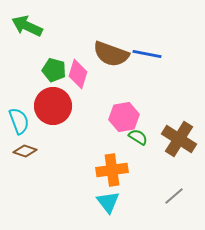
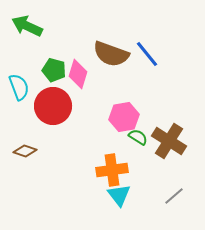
blue line: rotated 40 degrees clockwise
cyan semicircle: moved 34 px up
brown cross: moved 10 px left, 2 px down
cyan triangle: moved 11 px right, 7 px up
